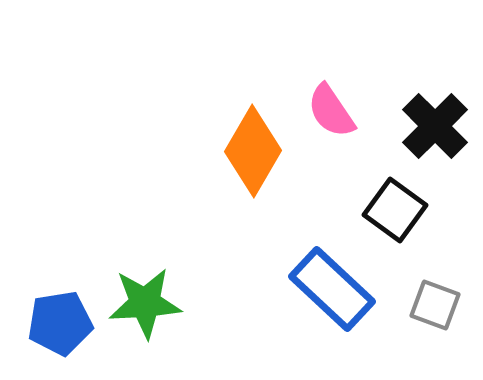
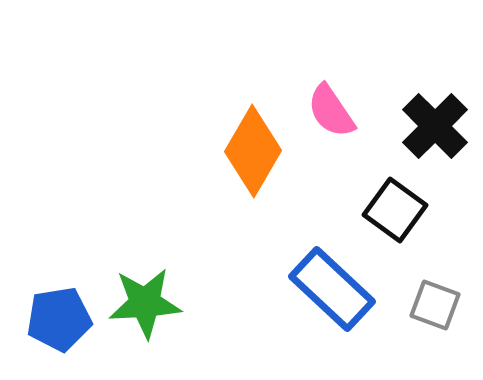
blue pentagon: moved 1 px left, 4 px up
